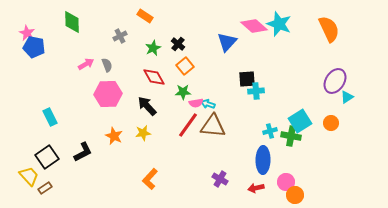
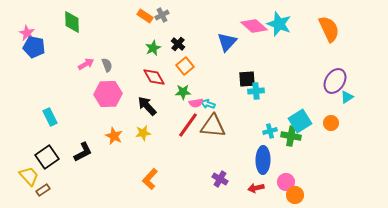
gray cross at (120, 36): moved 42 px right, 21 px up
brown rectangle at (45, 188): moved 2 px left, 2 px down
